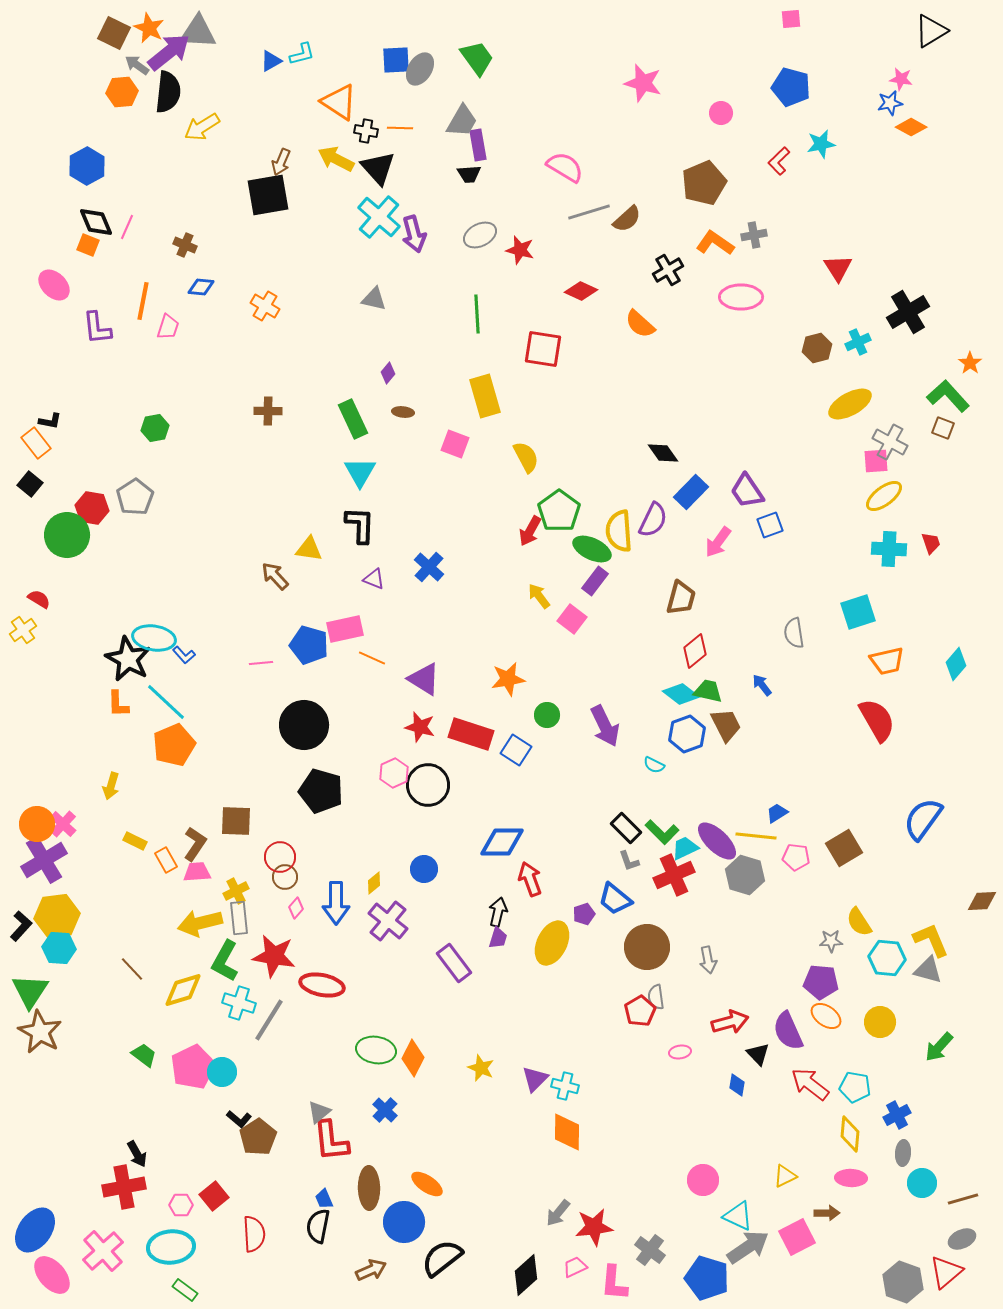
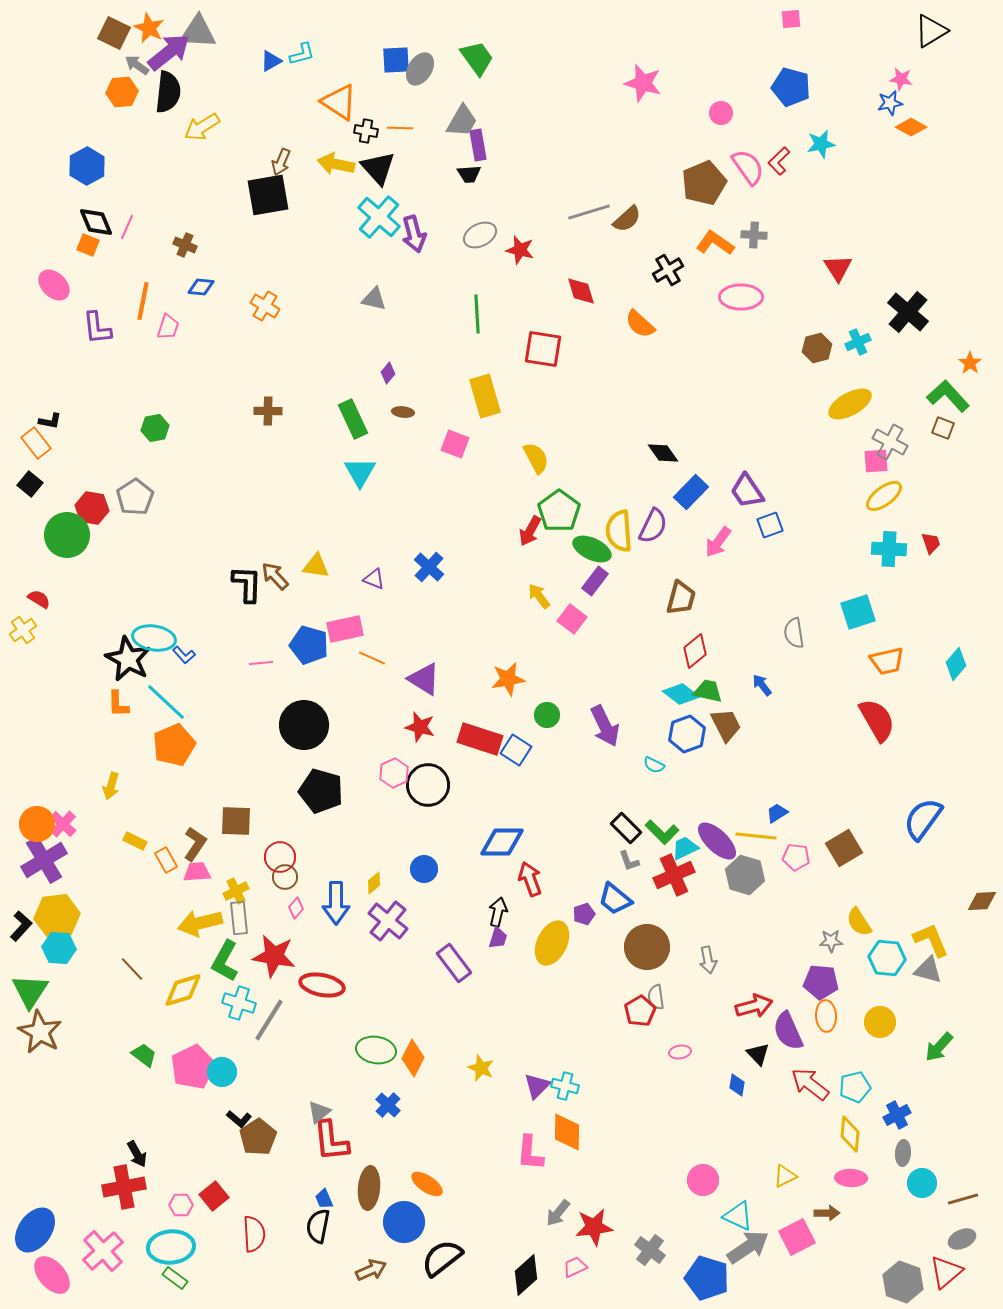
yellow arrow at (336, 159): moved 5 px down; rotated 15 degrees counterclockwise
pink semicircle at (565, 167): moved 183 px right; rotated 24 degrees clockwise
gray cross at (754, 235): rotated 15 degrees clockwise
red diamond at (581, 291): rotated 48 degrees clockwise
black cross at (908, 312): rotated 18 degrees counterclockwise
yellow semicircle at (526, 457): moved 10 px right, 1 px down
purple semicircle at (653, 520): moved 6 px down
black L-shape at (360, 525): moved 113 px left, 59 px down
yellow triangle at (309, 549): moved 7 px right, 17 px down
red rectangle at (471, 734): moved 9 px right, 5 px down
orange ellipse at (826, 1016): rotated 52 degrees clockwise
red arrow at (730, 1022): moved 24 px right, 16 px up
purple triangle at (535, 1079): moved 2 px right, 7 px down
cyan pentagon at (855, 1087): rotated 24 degrees counterclockwise
blue cross at (385, 1110): moved 3 px right, 5 px up
brown ellipse at (369, 1188): rotated 6 degrees clockwise
pink L-shape at (614, 1283): moved 84 px left, 130 px up
green rectangle at (185, 1290): moved 10 px left, 12 px up
